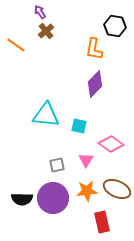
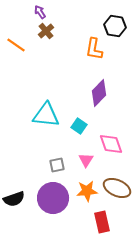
purple diamond: moved 4 px right, 9 px down
cyan square: rotated 21 degrees clockwise
pink diamond: rotated 35 degrees clockwise
brown ellipse: moved 1 px up
black semicircle: moved 8 px left; rotated 20 degrees counterclockwise
